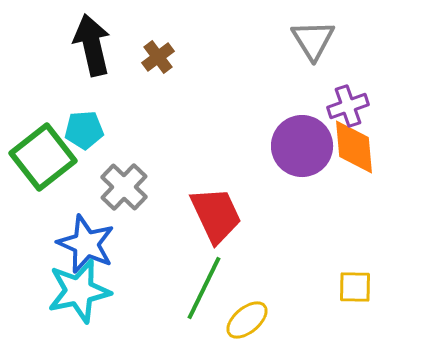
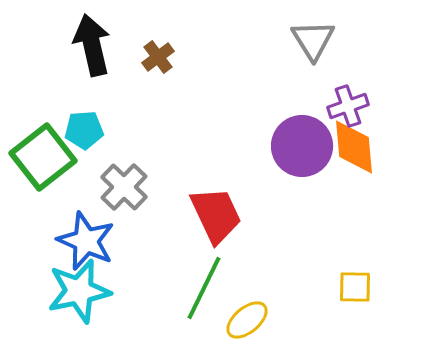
blue star: moved 3 px up
